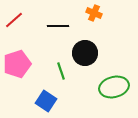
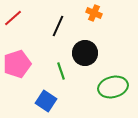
red line: moved 1 px left, 2 px up
black line: rotated 65 degrees counterclockwise
green ellipse: moved 1 px left
